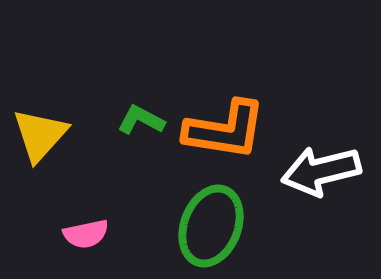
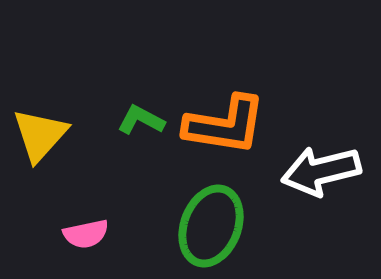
orange L-shape: moved 5 px up
